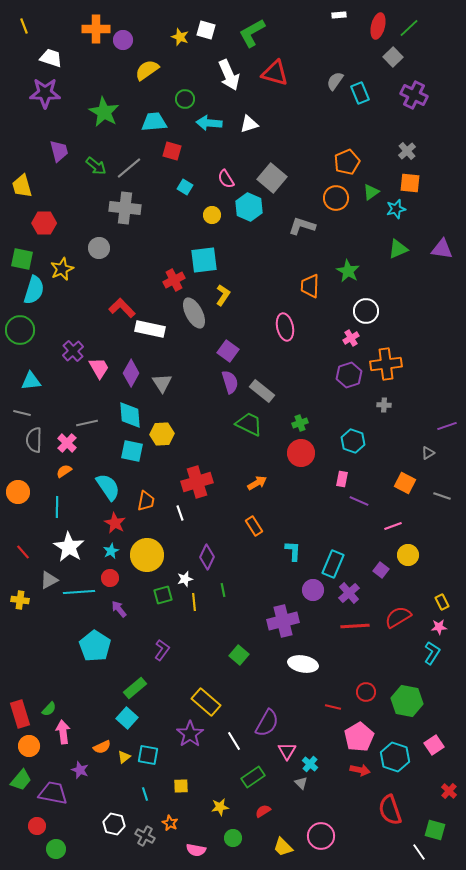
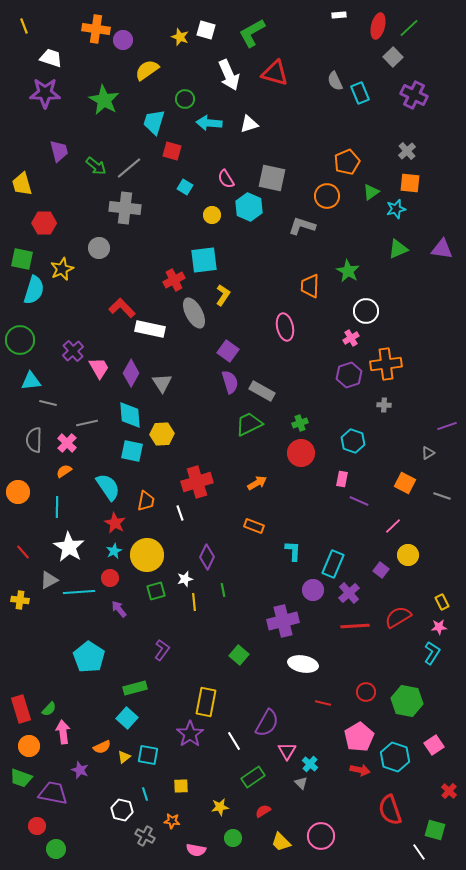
orange cross at (96, 29): rotated 8 degrees clockwise
gray semicircle at (335, 81): rotated 60 degrees counterclockwise
green star at (104, 112): moved 12 px up
cyan trapezoid at (154, 122): rotated 68 degrees counterclockwise
gray square at (272, 178): rotated 28 degrees counterclockwise
yellow trapezoid at (22, 186): moved 2 px up
orange circle at (336, 198): moved 9 px left, 2 px up
green circle at (20, 330): moved 10 px down
gray rectangle at (262, 391): rotated 10 degrees counterclockwise
gray line at (22, 413): moved 26 px right, 10 px up
green trapezoid at (249, 424): rotated 52 degrees counterclockwise
orange rectangle at (254, 526): rotated 36 degrees counterclockwise
pink line at (393, 526): rotated 24 degrees counterclockwise
cyan star at (111, 551): moved 3 px right
green square at (163, 595): moved 7 px left, 4 px up
cyan pentagon at (95, 646): moved 6 px left, 11 px down
green rectangle at (135, 688): rotated 25 degrees clockwise
yellow rectangle at (206, 702): rotated 60 degrees clockwise
red line at (333, 707): moved 10 px left, 4 px up
red rectangle at (20, 714): moved 1 px right, 5 px up
green trapezoid at (21, 780): moved 2 px up; rotated 70 degrees clockwise
orange star at (170, 823): moved 2 px right, 2 px up; rotated 21 degrees counterclockwise
white hexagon at (114, 824): moved 8 px right, 14 px up
yellow trapezoid at (283, 847): moved 2 px left, 5 px up
